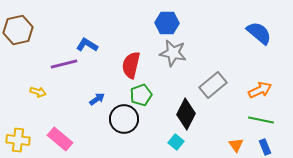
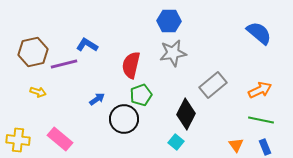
blue hexagon: moved 2 px right, 2 px up
brown hexagon: moved 15 px right, 22 px down
gray star: rotated 20 degrees counterclockwise
